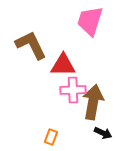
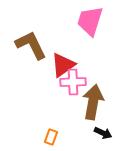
red triangle: rotated 36 degrees counterclockwise
pink cross: moved 8 px up
